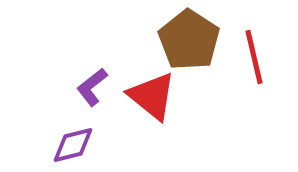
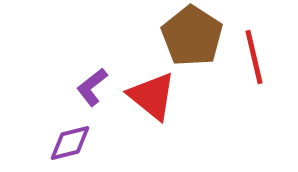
brown pentagon: moved 3 px right, 4 px up
purple diamond: moved 3 px left, 2 px up
